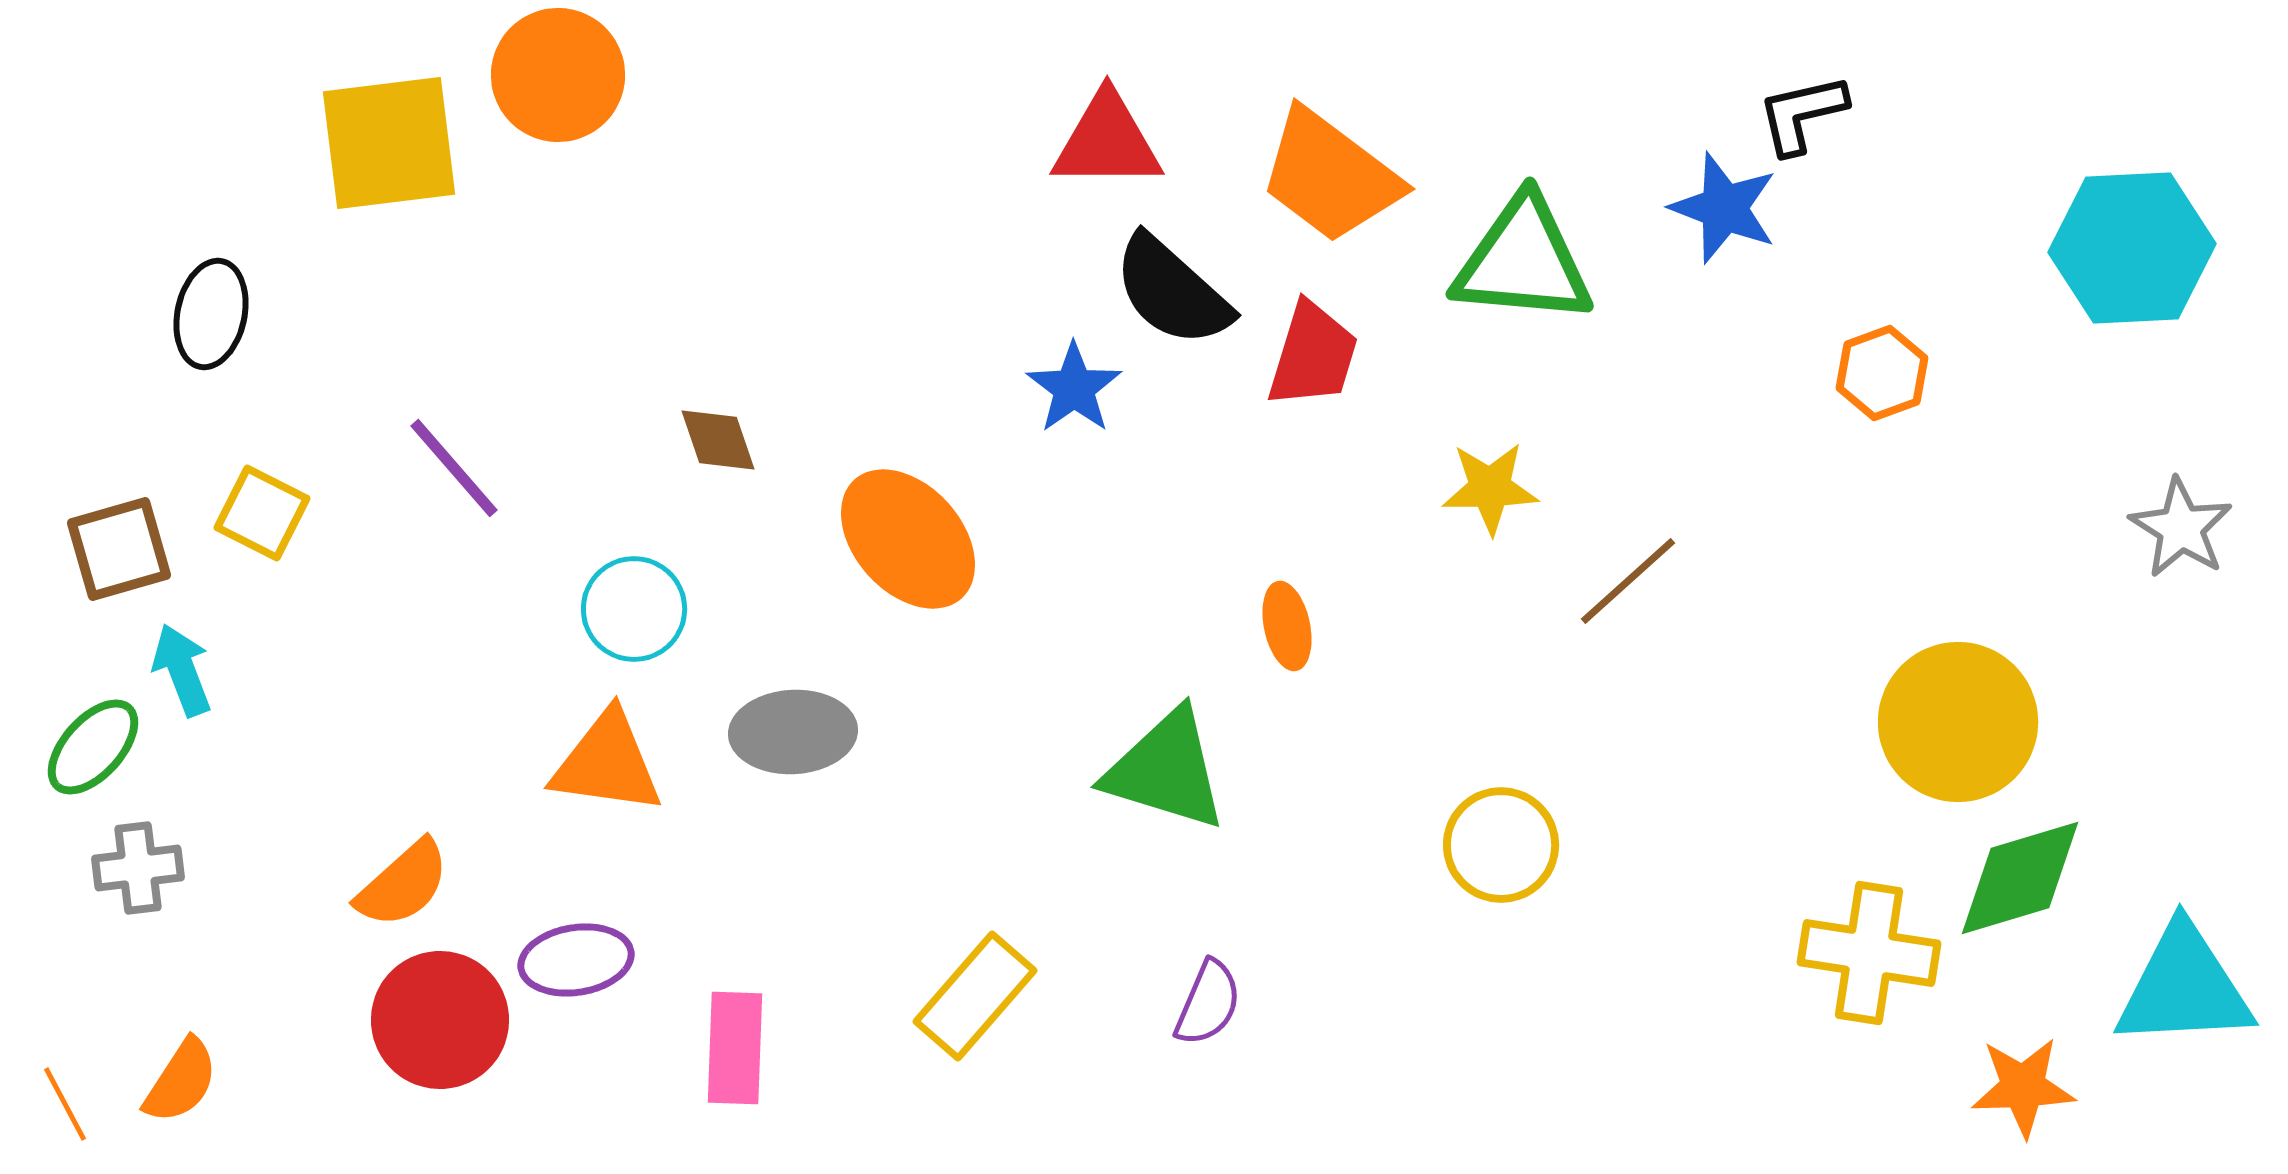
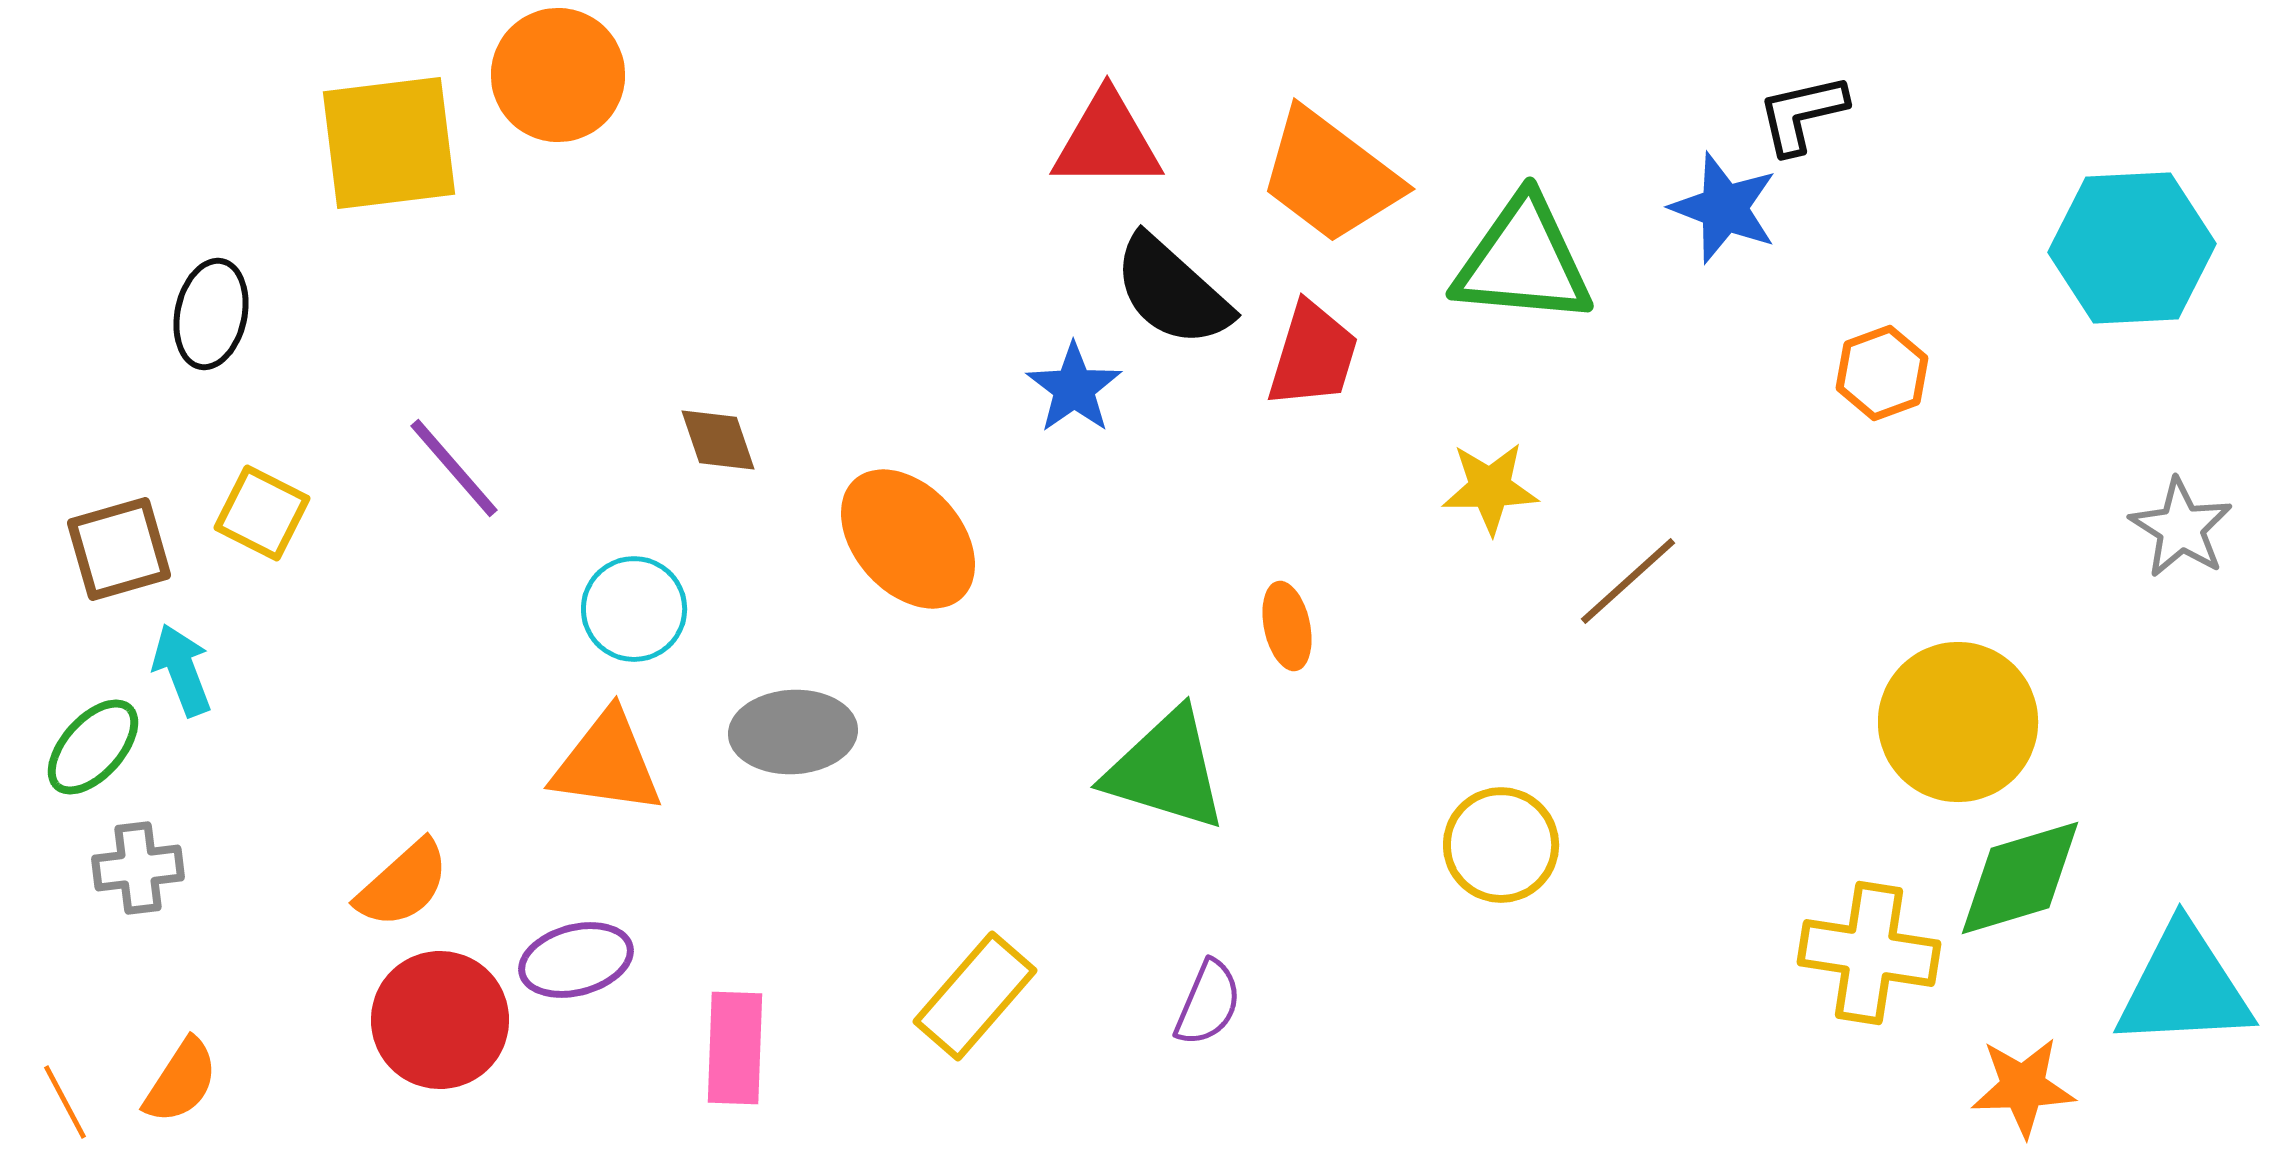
purple ellipse at (576, 960): rotated 6 degrees counterclockwise
orange line at (65, 1104): moved 2 px up
